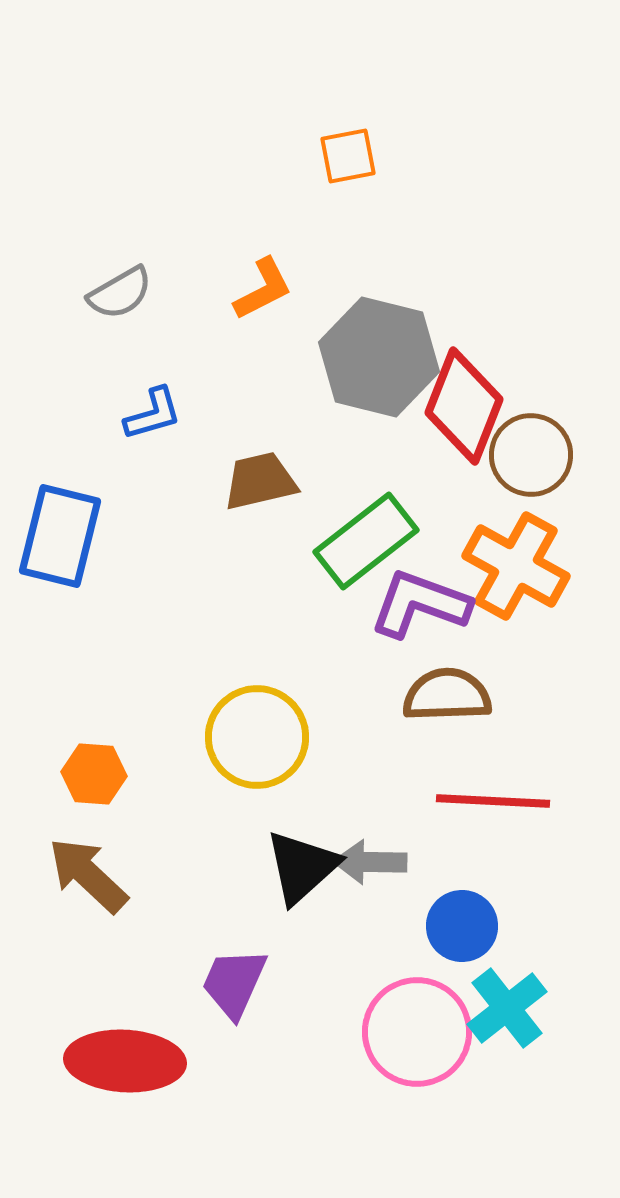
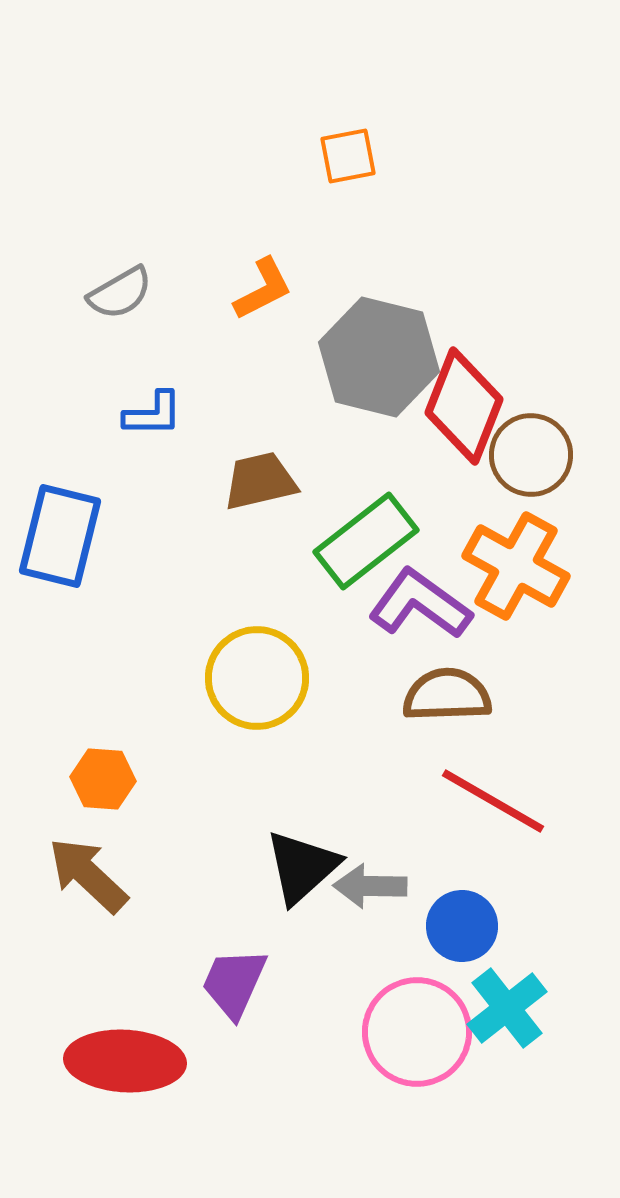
blue L-shape: rotated 16 degrees clockwise
purple L-shape: rotated 16 degrees clockwise
yellow circle: moved 59 px up
orange hexagon: moved 9 px right, 5 px down
red line: rotated 27 degrees clockwise
gray arrow: moved 24 px down
